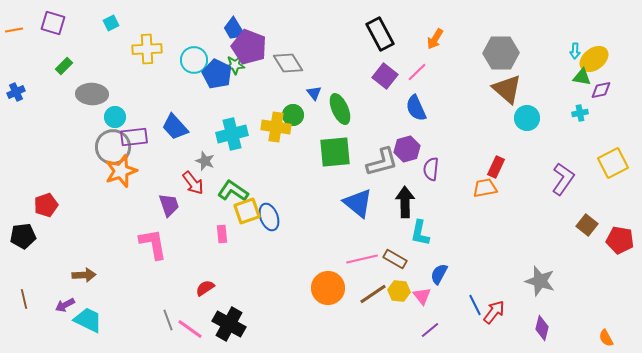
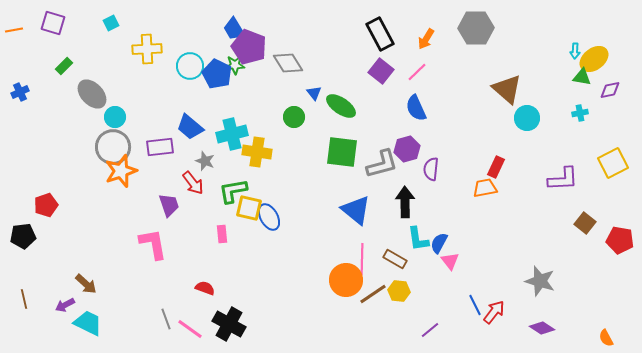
orange arrow at (435, 39): moved 9 px left
gray hexagon at (501, 53): moved 25 px left, 25 px up
cyan circle at (194, 60): moved 4 px left, 6 px down
purple square at (385, 76): moved 4 px left, 5 px up
purple diamond at (601, 90): moved 9 px right
blue cross at (16, 92): moved 4 px right
gray ellipse at (92, 94): rotated 44 degrees clockwise
green ellipse at (340, 109): moved 1 px right, 3 px up; rotated 32 degrees counterclockwise
green circle at (293, 115): moved 1 px right, 2 px down
blue trapezoid at (175, 127): moved 15 px right; rotated 8 degrees counterclockwise
yellow cross at (276, 127): moved 19 px left, 25 px down
purple rectangle at (134, 137): moved 26 px right, 10 px down
green square at (335, 152): moved 7 px right; rotated 12 degrees clockwise
gray L-shape at (382, 162): moved 2 px down
purple L-shape at (563, 179): rotated 52 degrees clockwise
green L-shape at (233, 191): rotated 44 degrees counterclockwise
blue triangle at (358, 203): moved 2 px left, 7 px down
yellow square at (247, 211): moved 2 px right, 3 px up; rotated 32 degrees clockwise
blue ellipse at (269, 217): rotated 8 degrees counterclockwise
brown square at (587, 225): moved 2 px left, 2 px up
cyan L-shape at (420, 233): moved 2 px left, 6 px down; rotated 20 degrees counterclockwise
pink line at (362, 259): rotated 76 degrees counterclockwise
blue semicircle at (439, 274): moved 31 px up
brown arrow at (84, 275): moved 2 px right, 9 px down; rotated 45 degrees clockwise
red semicircle at (205, 288): rotated 54 degrees clockwise
orange circle at (328, 288): moved 18 px right, 8 px up
pink triangle at (422, 296): moved 28 px right, 35 px up
cyan trapezoid at (88, 320): moved 3 px down
gray line at (168, 320): moved 2 px left, 1 px up
purple diamond at (542, 328): rotated 70 degrees counterclockwise
